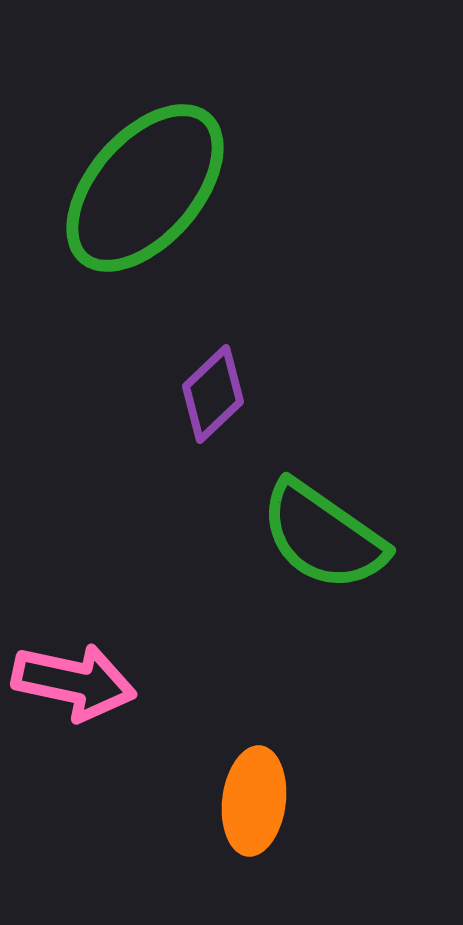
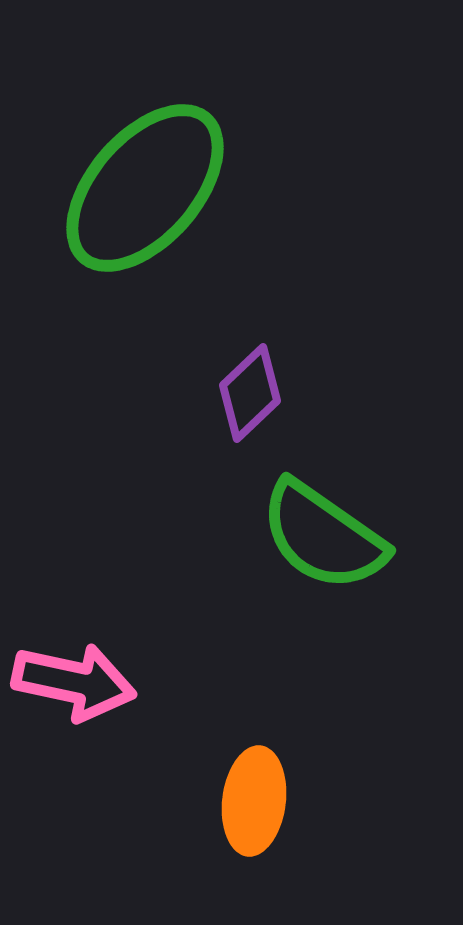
purple diamond: moved 37 px right, 1 px up
